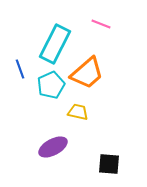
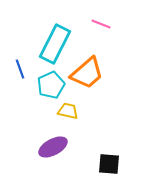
yellow trapezoid: moved 10 px left, 1 px up
